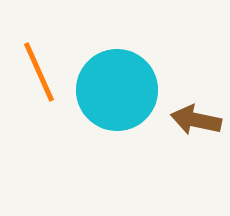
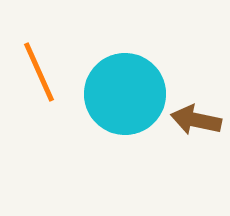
cyan circle: moved 8 px right, 4 px down
